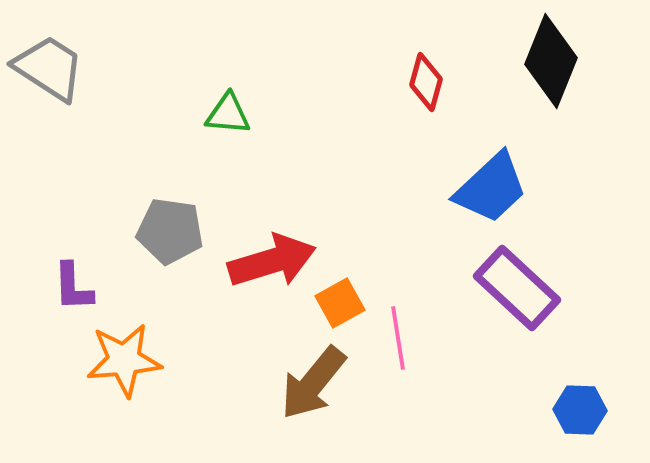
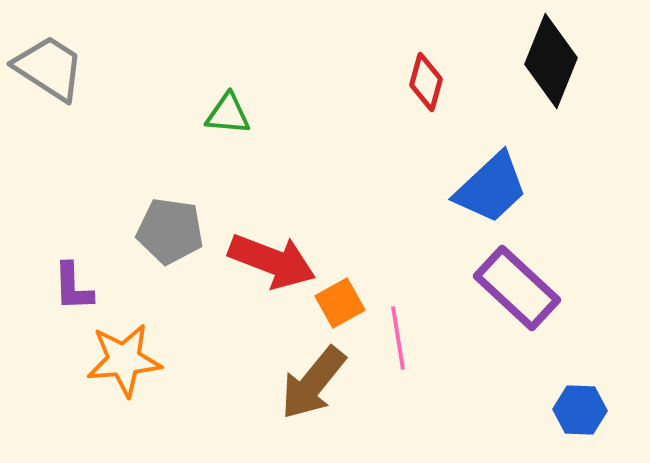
red arrow: rotated 38 degrees clockwise
